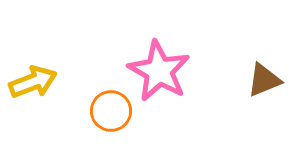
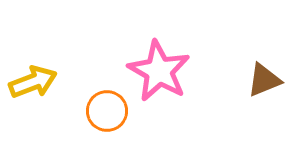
orange circle: moved 4 px left
